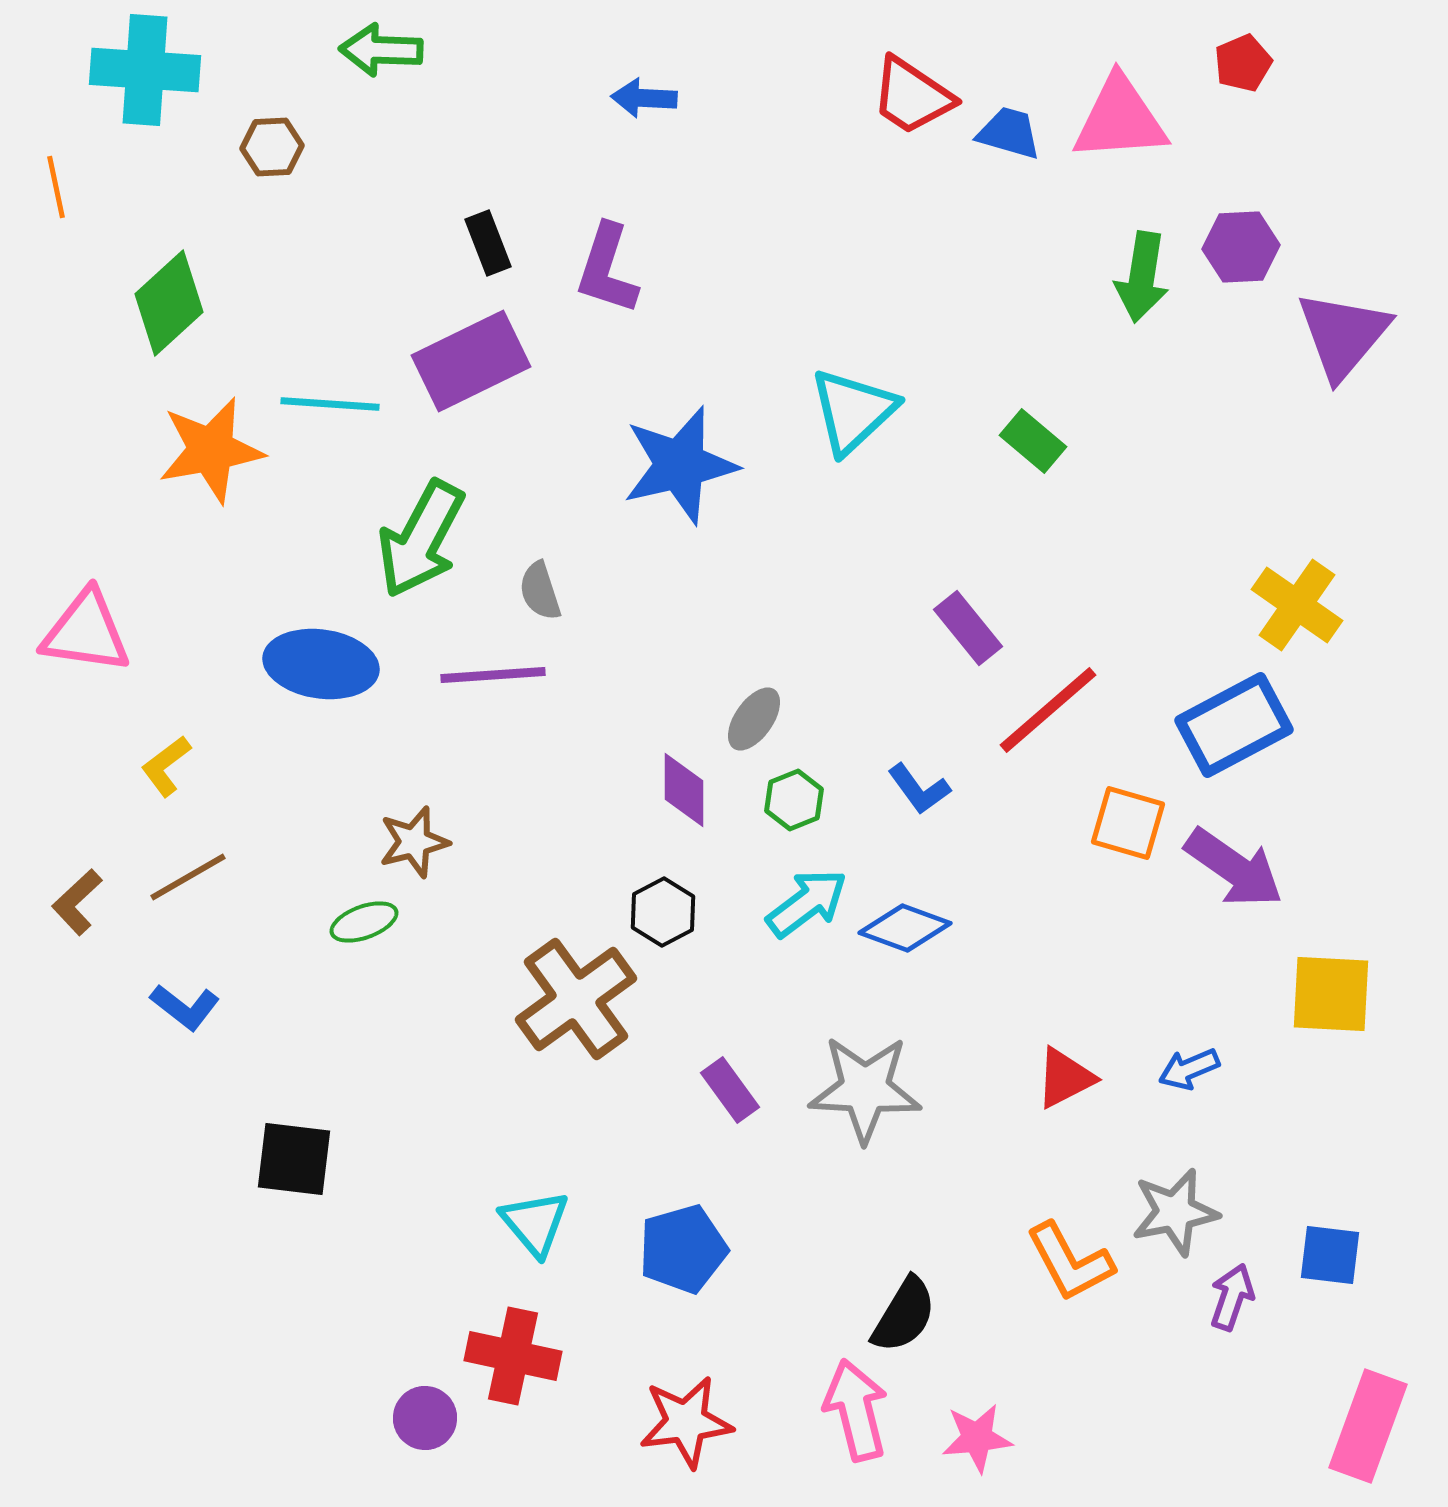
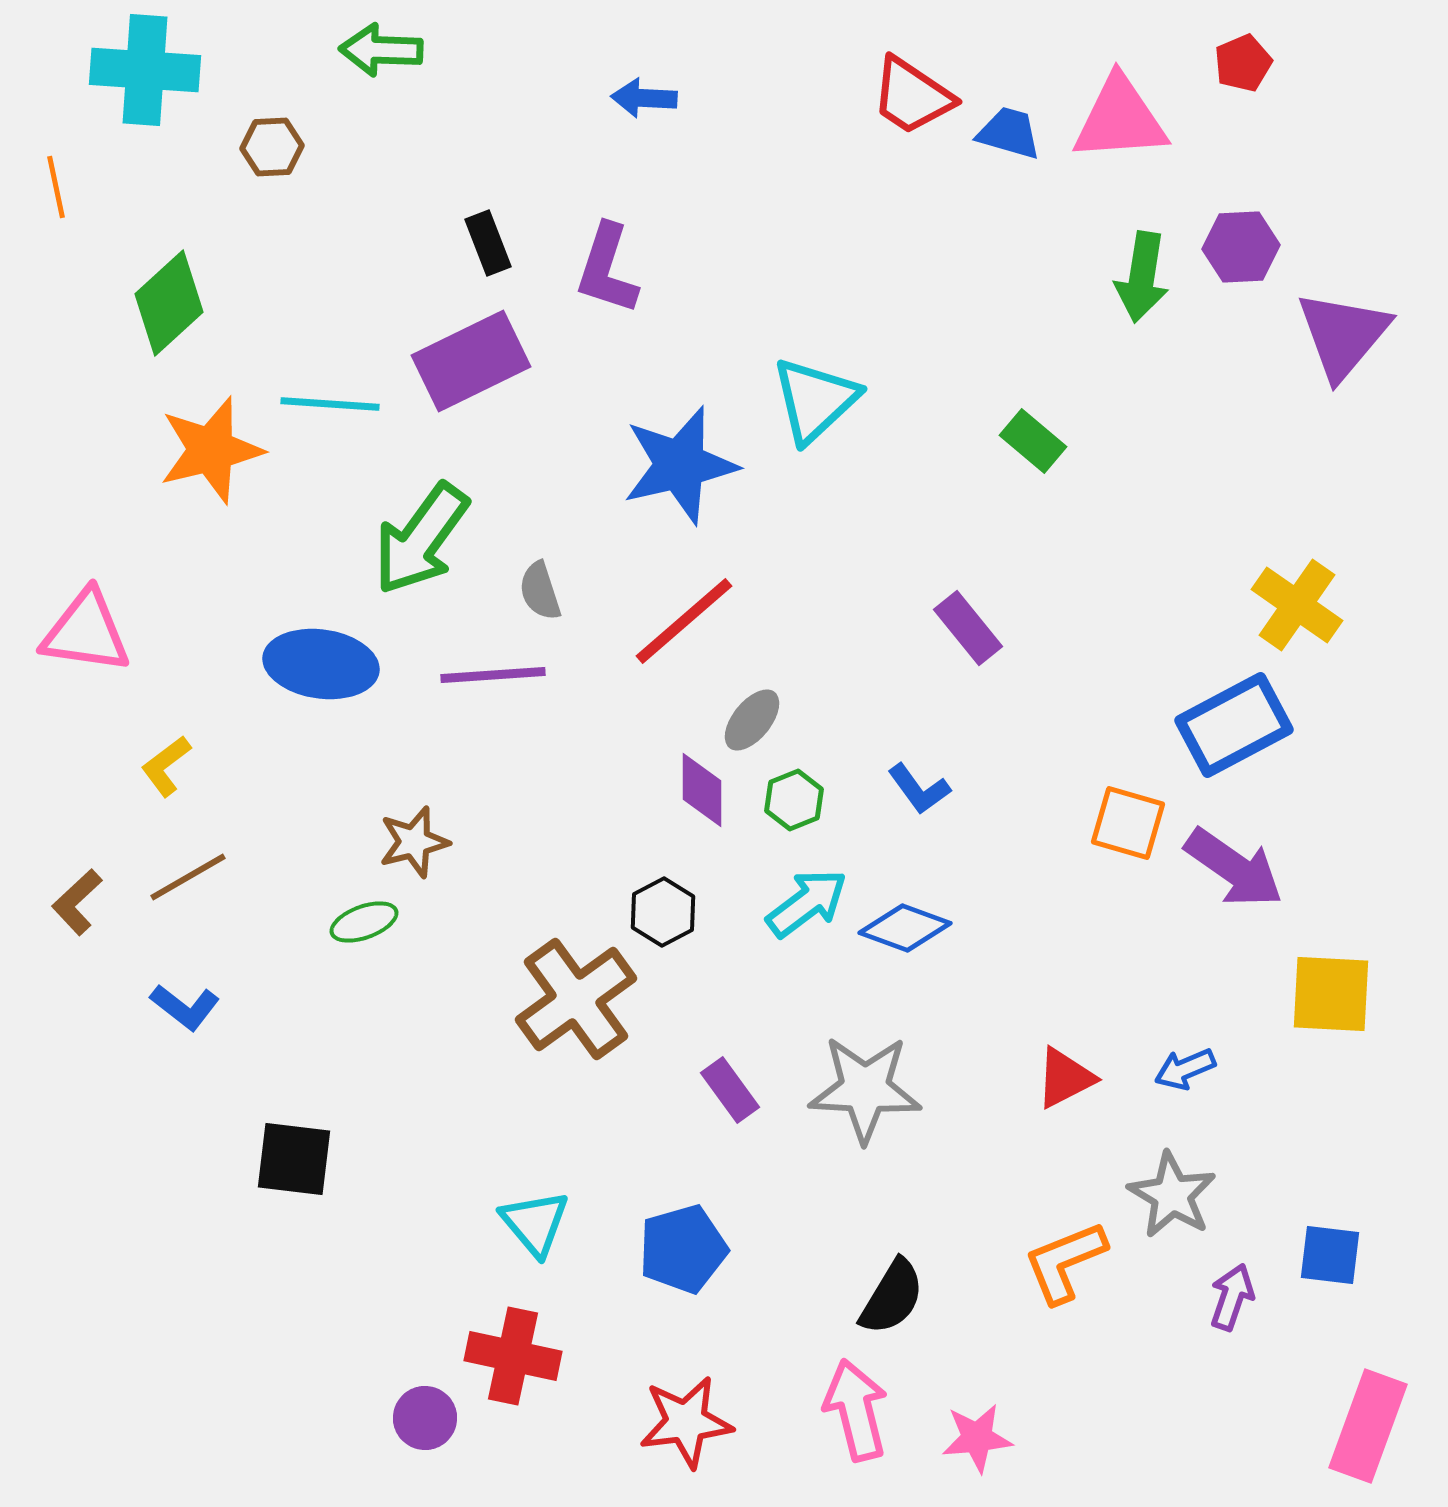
cyan triangle at (853, 411): moved 38 px left, 11 px up
orange star at (211, 450): rotated 4 degrees counterclockwise
green arrow at (421, 539): rotated 8 degrees clockwise
red line at (1048, 710): moved 364 px left, 89 px up
gray ellipse at (754, 719): moved 2 px left, 1 px down; rotated 4 degrees clockwise
purple diamond at (684, 790): moved 18 px right
blue arrow at (1189, 1069): moved 4 px left
gray star at (1175, 1212): moved 3 px left, 17 px up; rotated 30 degrees counterclockwise
orange L-shape at (1070, 1262): moved 5 px left; rotated 96 degrees clockwise
black semicircle at (904, 1315): moved 12 px left, 18 px up
